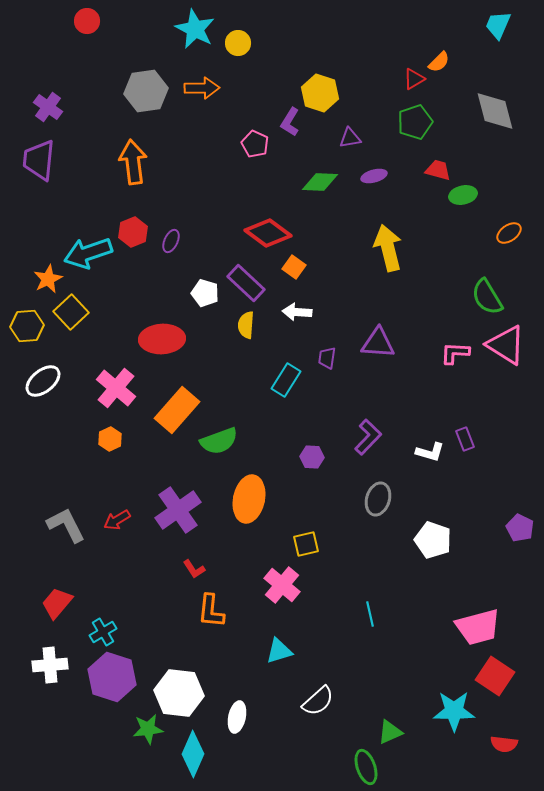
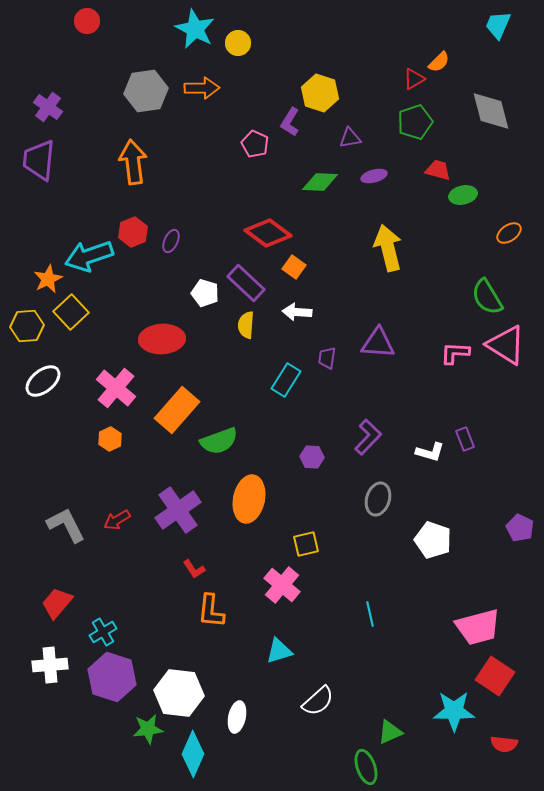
gray diamond at (495, 111): moved 4 px left
cyan arrow at (88, 253): moved 1 px right, 3 px down
